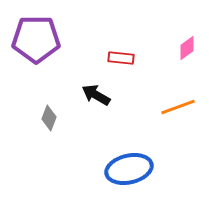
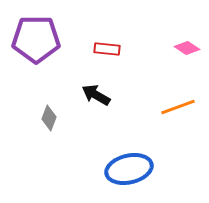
pink diamond: rotated 70 degrees clockwise
red rectangle: moved 14 px left, 9 px up
